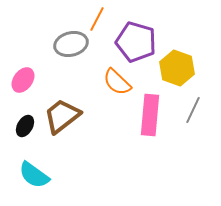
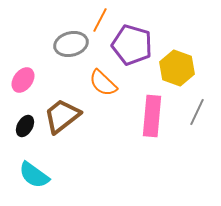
orange line: moved 3 px right, 1 px down
purple pentagon: moved 4 px left, 3 px down
orange semicircle: moved 14 px left, 1 px down
gray line: moved 4 px right, 2 px down
pink rectangle: moved 2 px right, 1 px down
